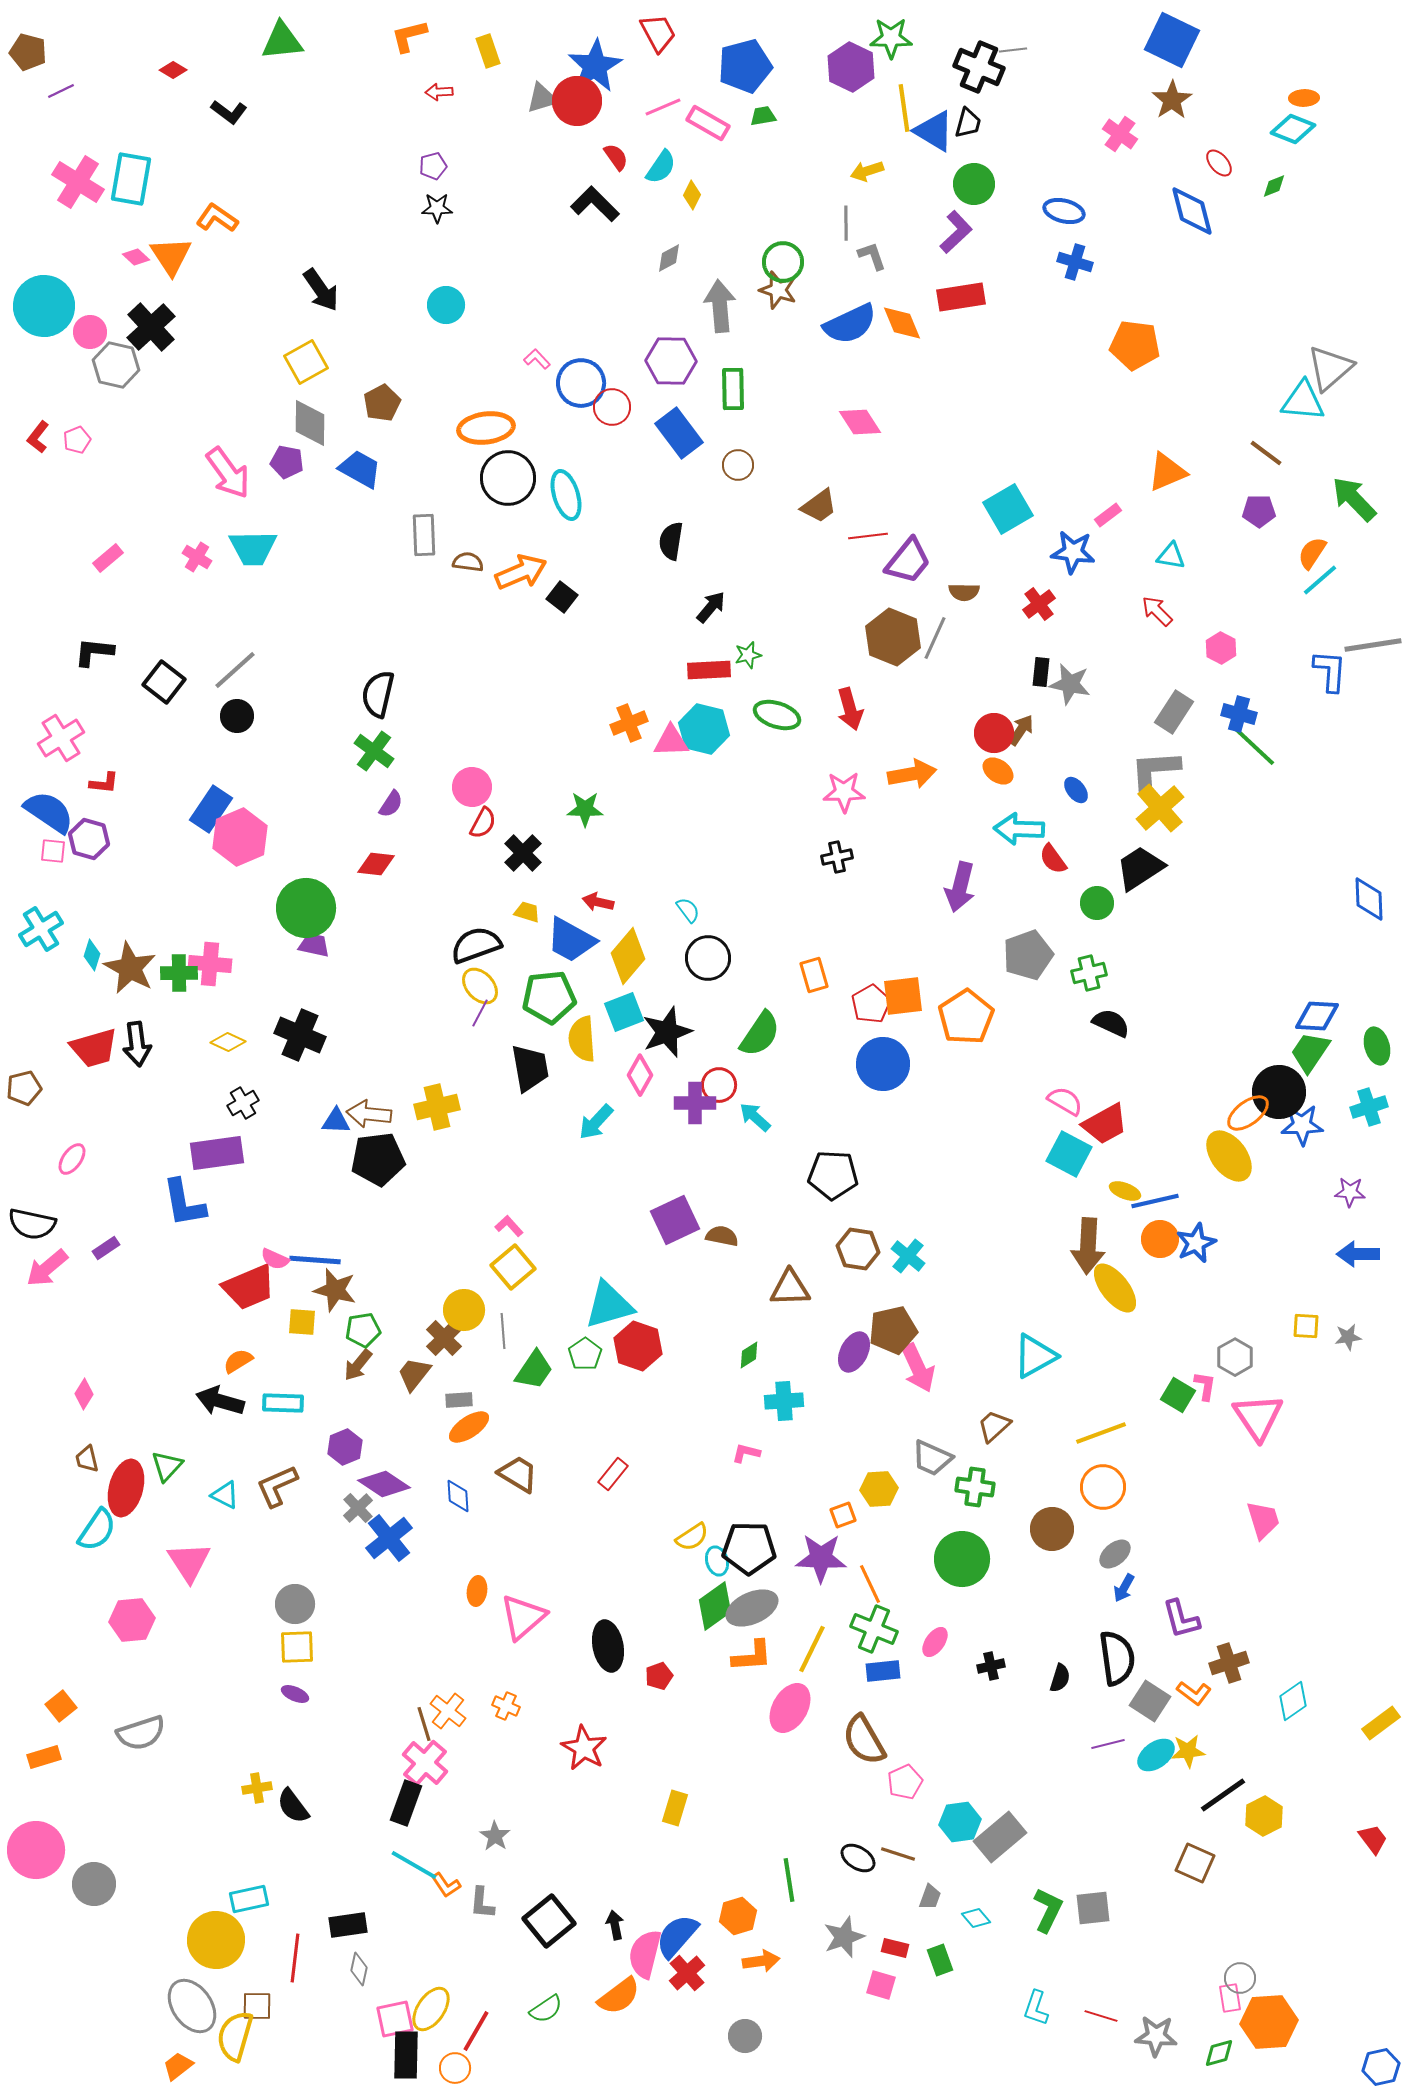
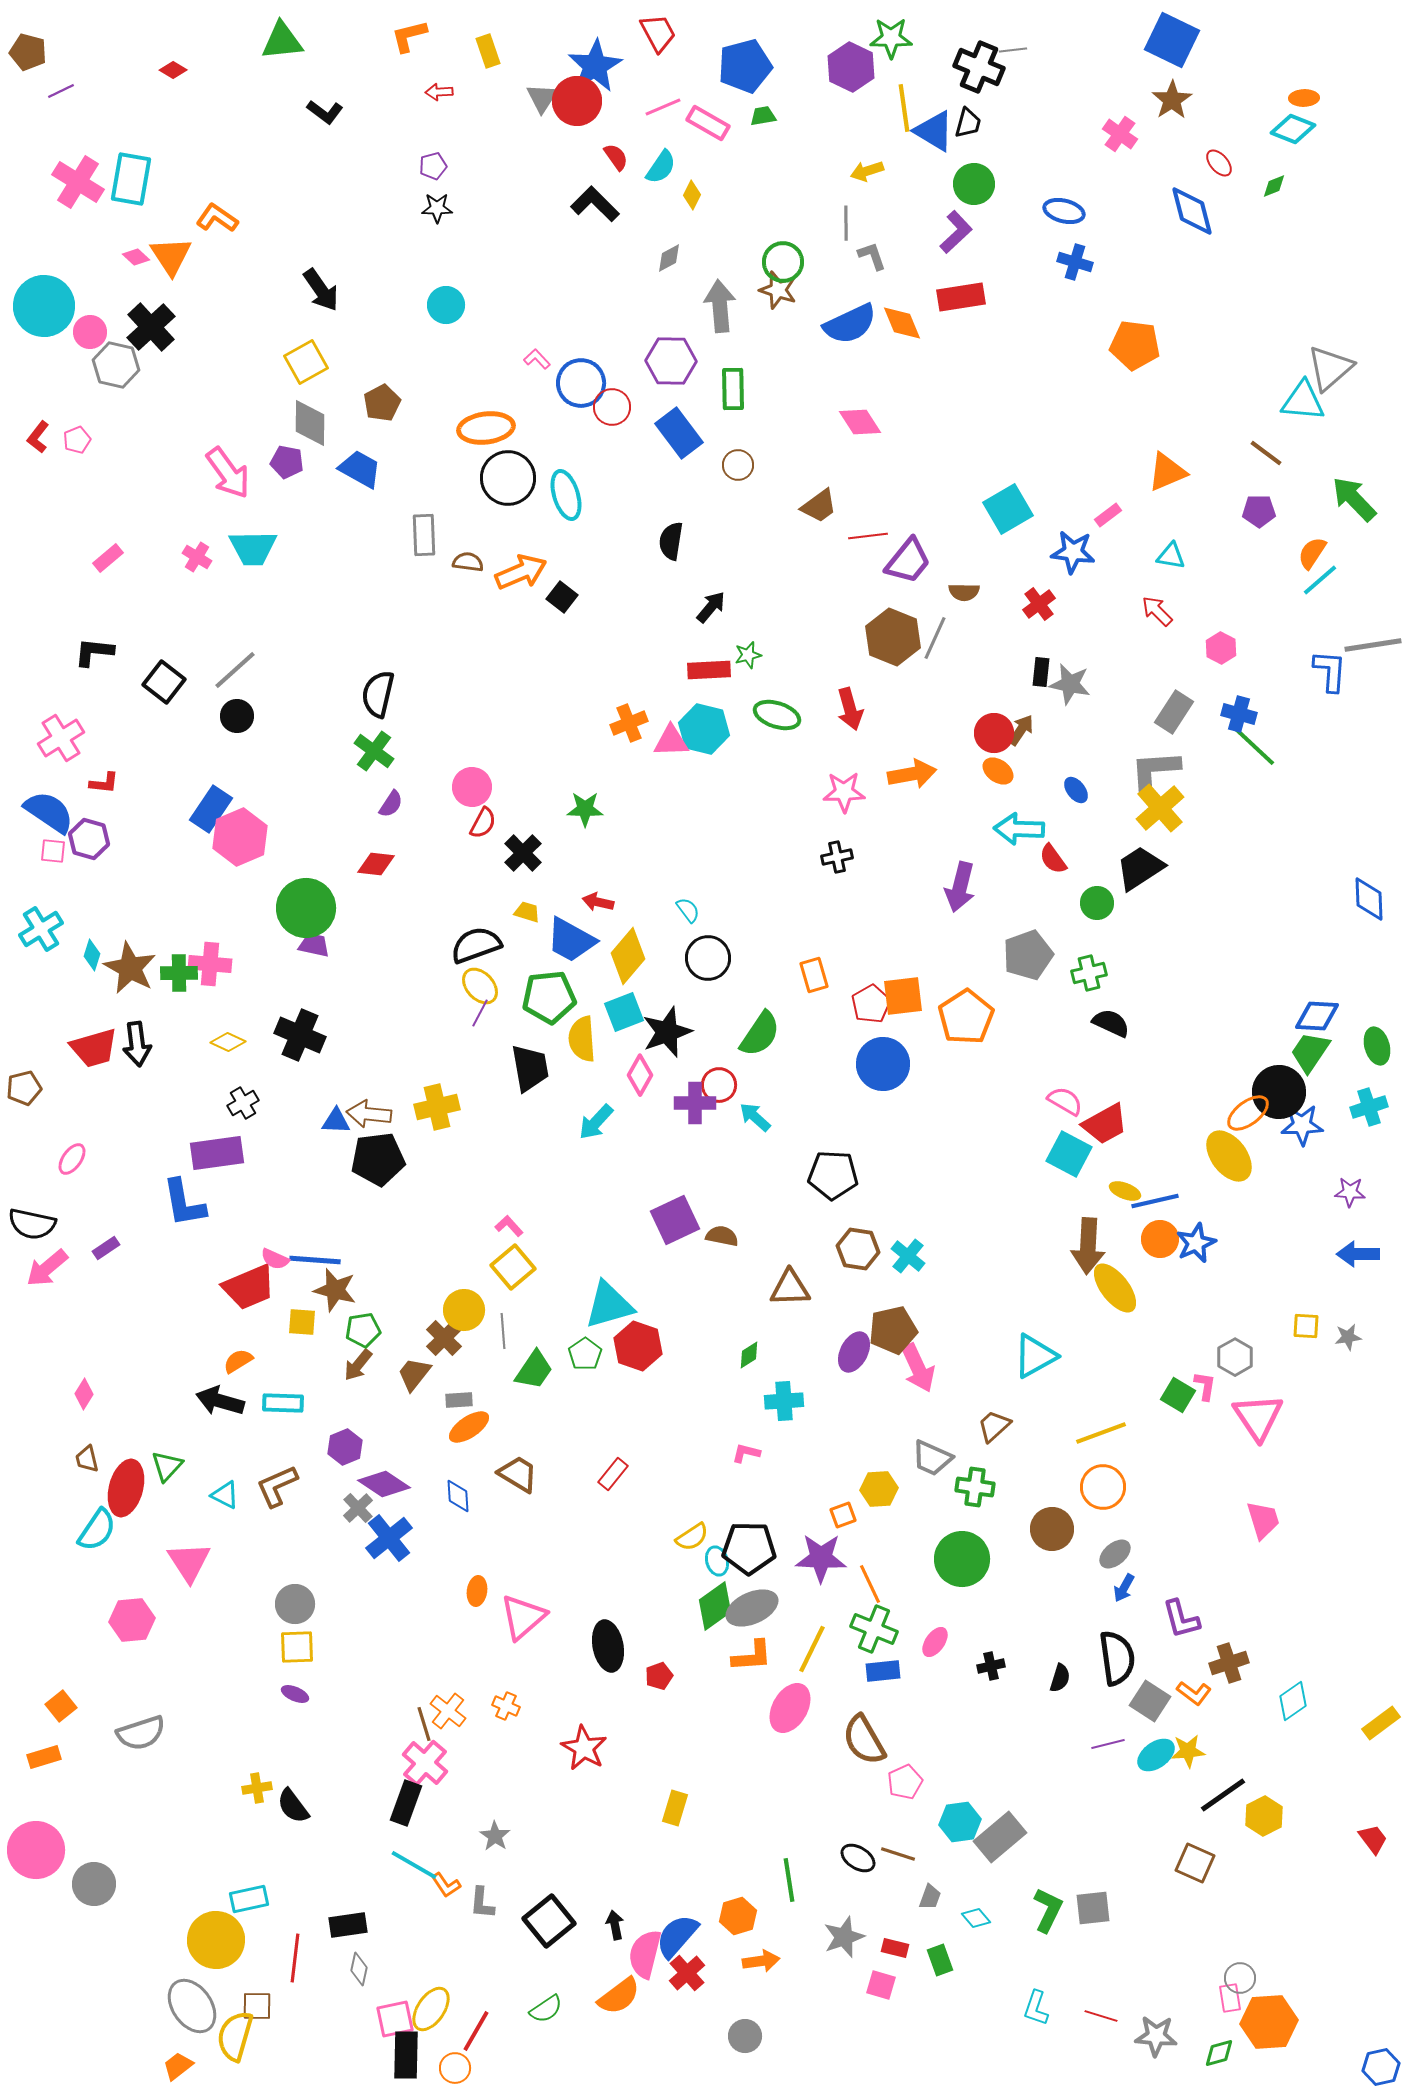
gray triangle at (542, 98): rotated 40 degrees counterclockwise
black L-shape at (229, 112): moved 96 px right
